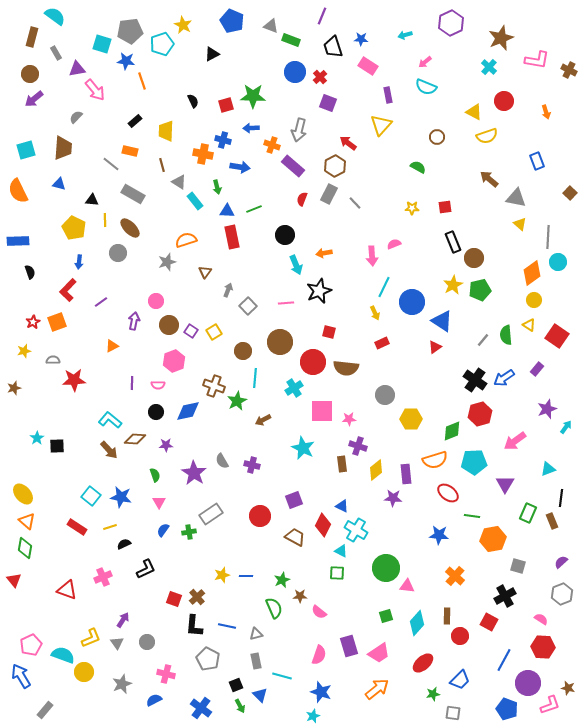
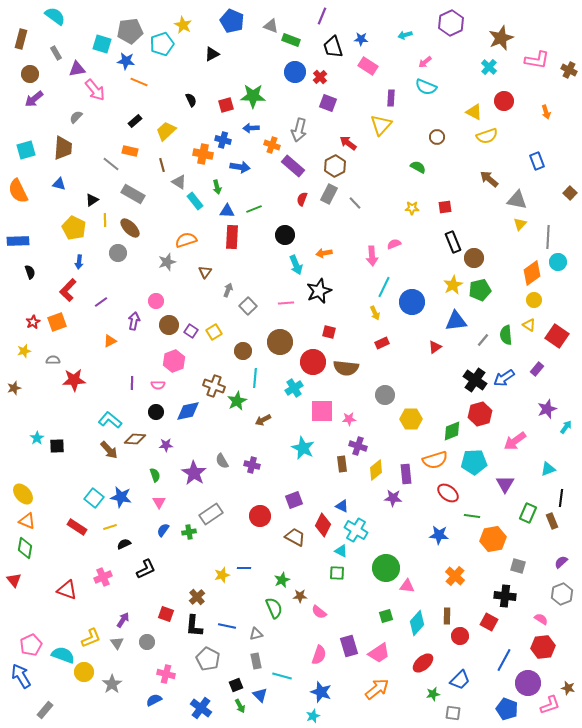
brown rectangle at (32, 37): moved 11 px left, 2 px down
orange line at (142, 81): moved 3 px left, 1 px down; rotated 48 degrees counterclockwise
purple rectangle at (388, 95): moved 3 px right, 3 px down; rotated 14 degrees clockwise
black semicircle at (193, 101): moved 2 px left, 1 px up
yellow trapezoid at (166, 131): rotated 45 degrees clockwise
gray triangle at (516, 198): moved 1 px right, 2 px down
black triangle at (92, 200): rotated 40 degrees counterclockwise
yellow triangle at (520, 224): rotated 32 degrees clockwise
red rectangle at (232, 237): rotated 15 degrees clockwise
blue triangle at (442, 321): moved 14 px right; rotated 40 degrees counterclockwise
orange triangle at (112, 346): moved 2 px left, 5 px up
cyan square at (91, 496): moved 3 px right, 2 px down
orange triangle at (27, 521): rotated 18 degrees counterclockwise
blue line at (246, 576): moved 2 px left, 8 px up
black cross at (505, 596): rotated 35 degrees clockwise
red square at (174, 599): moved 8 px left, 15 px down
red hexagon at (543, 647): rotated 10 degrees counterclockwise
gray star at (122, 684): moved 10 px left; rotated 12 degrees counterclockwise
